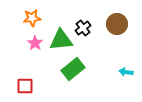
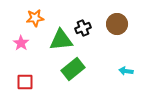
orange star: moved 3 px right
black cross: rotated 14 degrees clockwise
pink star: moved 14 px left
cyan arrow: moved 1 px up
red square: moved 4 px up
